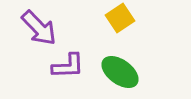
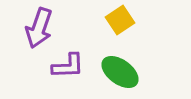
yellow square: moved 2 px down
purple arrow: rotated 63 degrees clockwise
